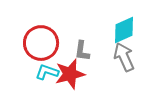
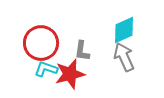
cyan L-shape: moved 1 px left, 3 px up
